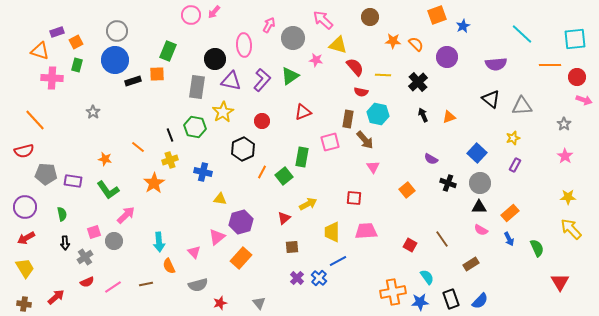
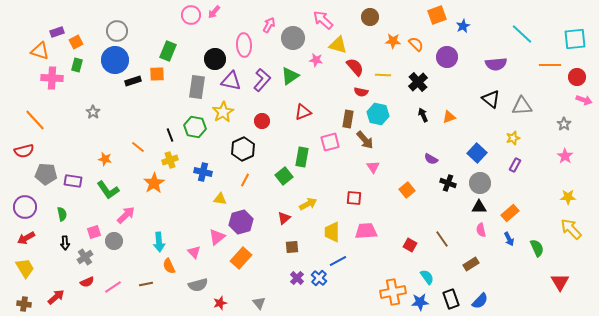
orange line at (262, 172): moved 17 px left, 8 px down
pink semicircle at (481, 230): rotated 48 degrees clockwise
